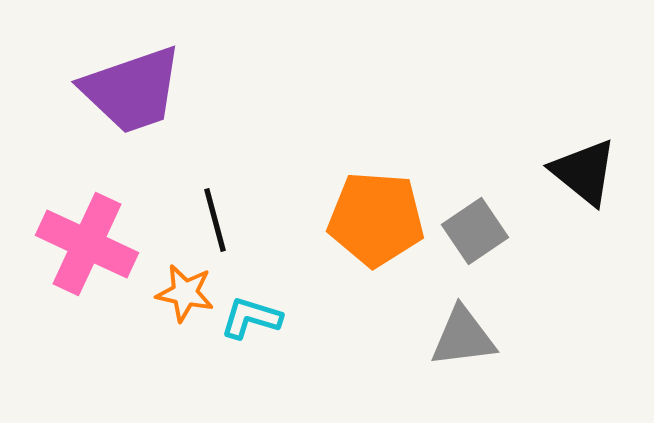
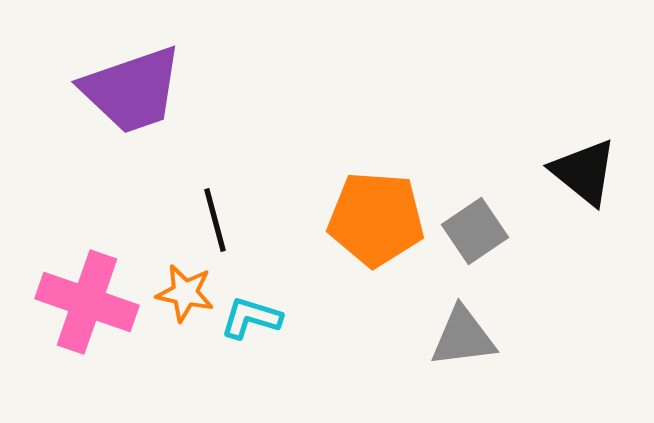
pink cross: moved 58 px down; rotated 6 degrees counterclockwise
